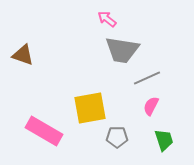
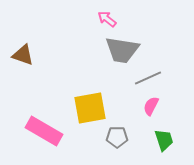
gray line: moved 1 px right
